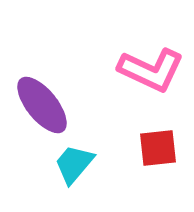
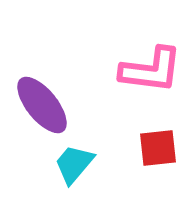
pink L-shape: rotated 18 degrees counterclockwise
